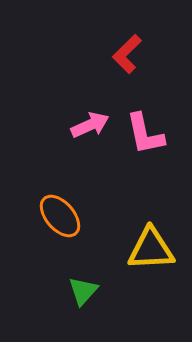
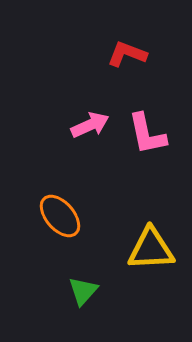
red L-shape: rotated 66 degrees clockwise
pink L-shape: moved 2 px right
